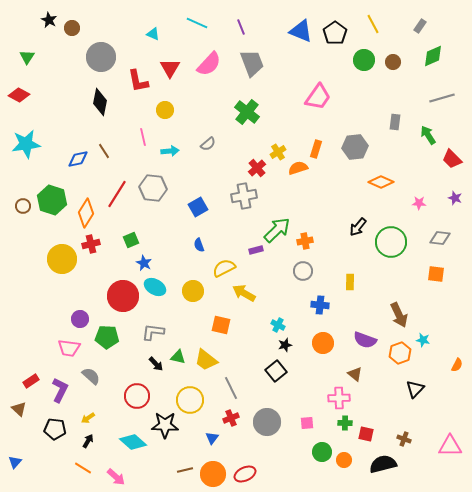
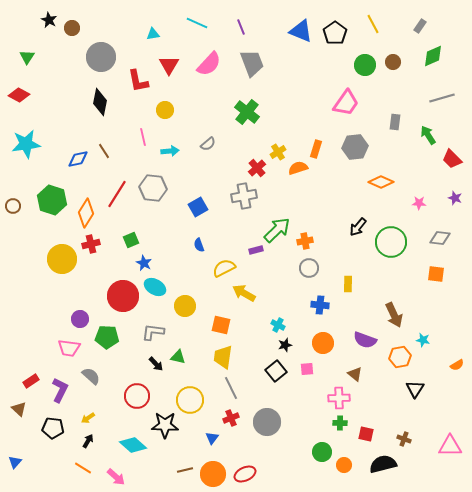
cyan triangle at (153, 34): rotated 32 degrees counterclockwise
green circle at (364, 60): moved 1 px right, 5 px down
red triangle at (170, 68): moved 1 px left, 3 px up
pink trapezoid at (318, 97): moved 28 px right, 6 px down
brown circle at (23, 206): moved 10 px left
gray circle at (303, 271): moved 6 px right, 3 px up
yellow rectangle at (350, 282): moved 2 px left, 2 px down
yellow circle at (193, 291): moved 8 px left, 15 px down
brown arrow at (399, 315): moved 5 px left
orange hexagon at (400, 353): moved 4 px down; rotated 10 degrees clockwise
yellow trapezoid at (206, 360): moved 17 px right, 3 px up; rotated 60 degrees clockwise
orange semicircle at (457, 365): rotated 32 degrees clockwise
black triangle at (415, 389): rotated 12 degrees counterclockwise
pink square at (307, 423): moved 54 px up
green cross at (345, 423): moved 5 px left
black pentagon at (55, 429): moved 2 px left, 1 px up
cyan diamond at (133, 442): moved 3 px down
orange circle at (344, 460): moved 5 px down
